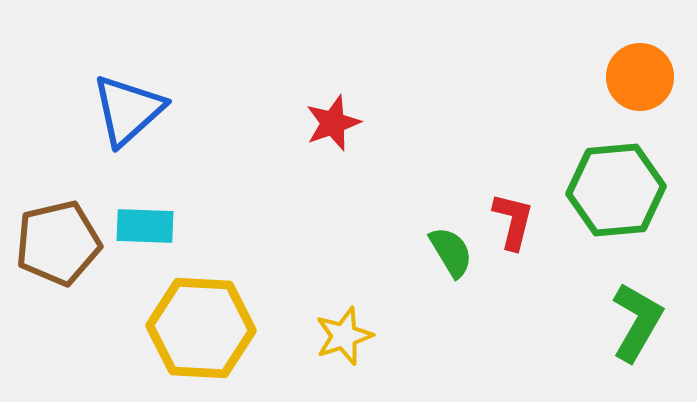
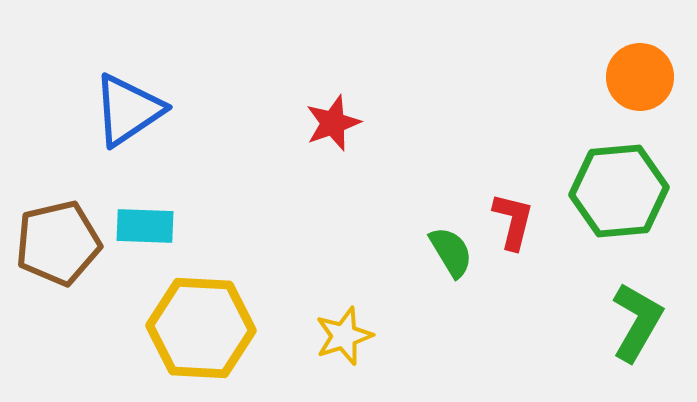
blue triangle: rotated 8 degrees clockwise
green hexagon: moved 3 px right, 1 px down
